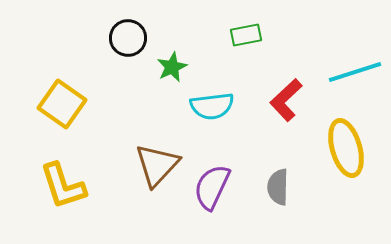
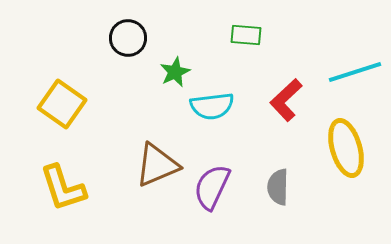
green rectangle: rotated 16 degrees clockwise
green star: moved 3 px right, 5 px down
brown triangle: rotated 24 degrees clockwise
yellow L-shape: moved 2 px down
